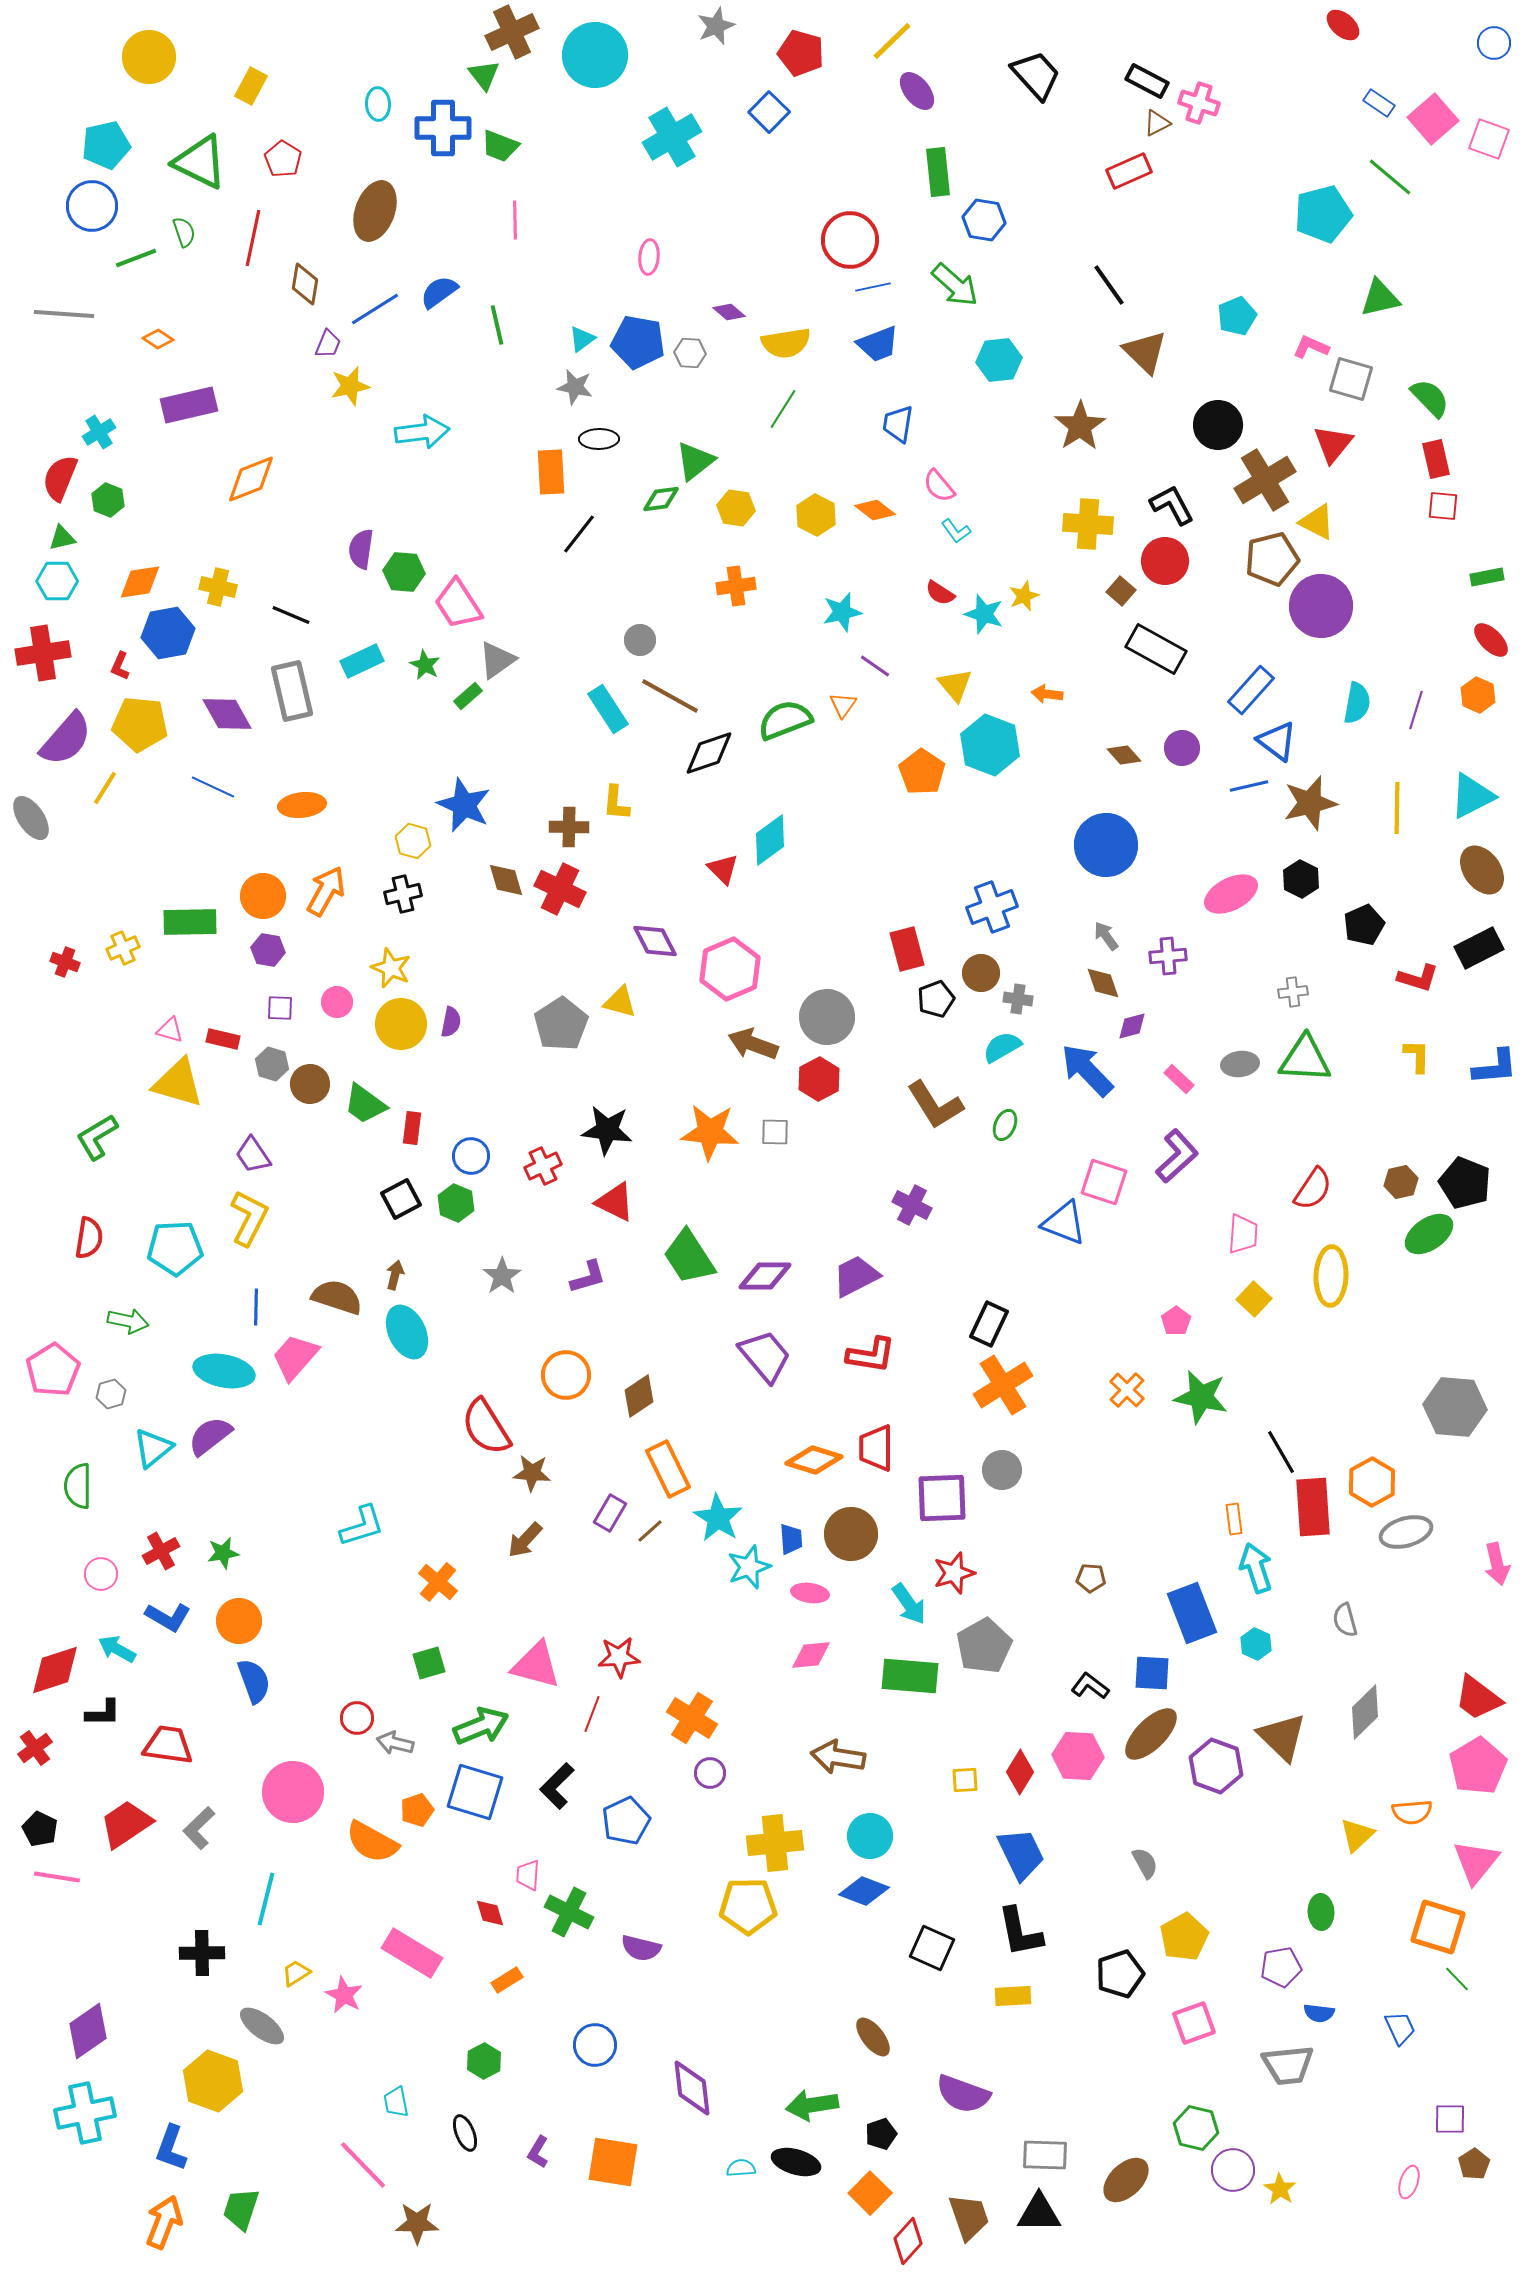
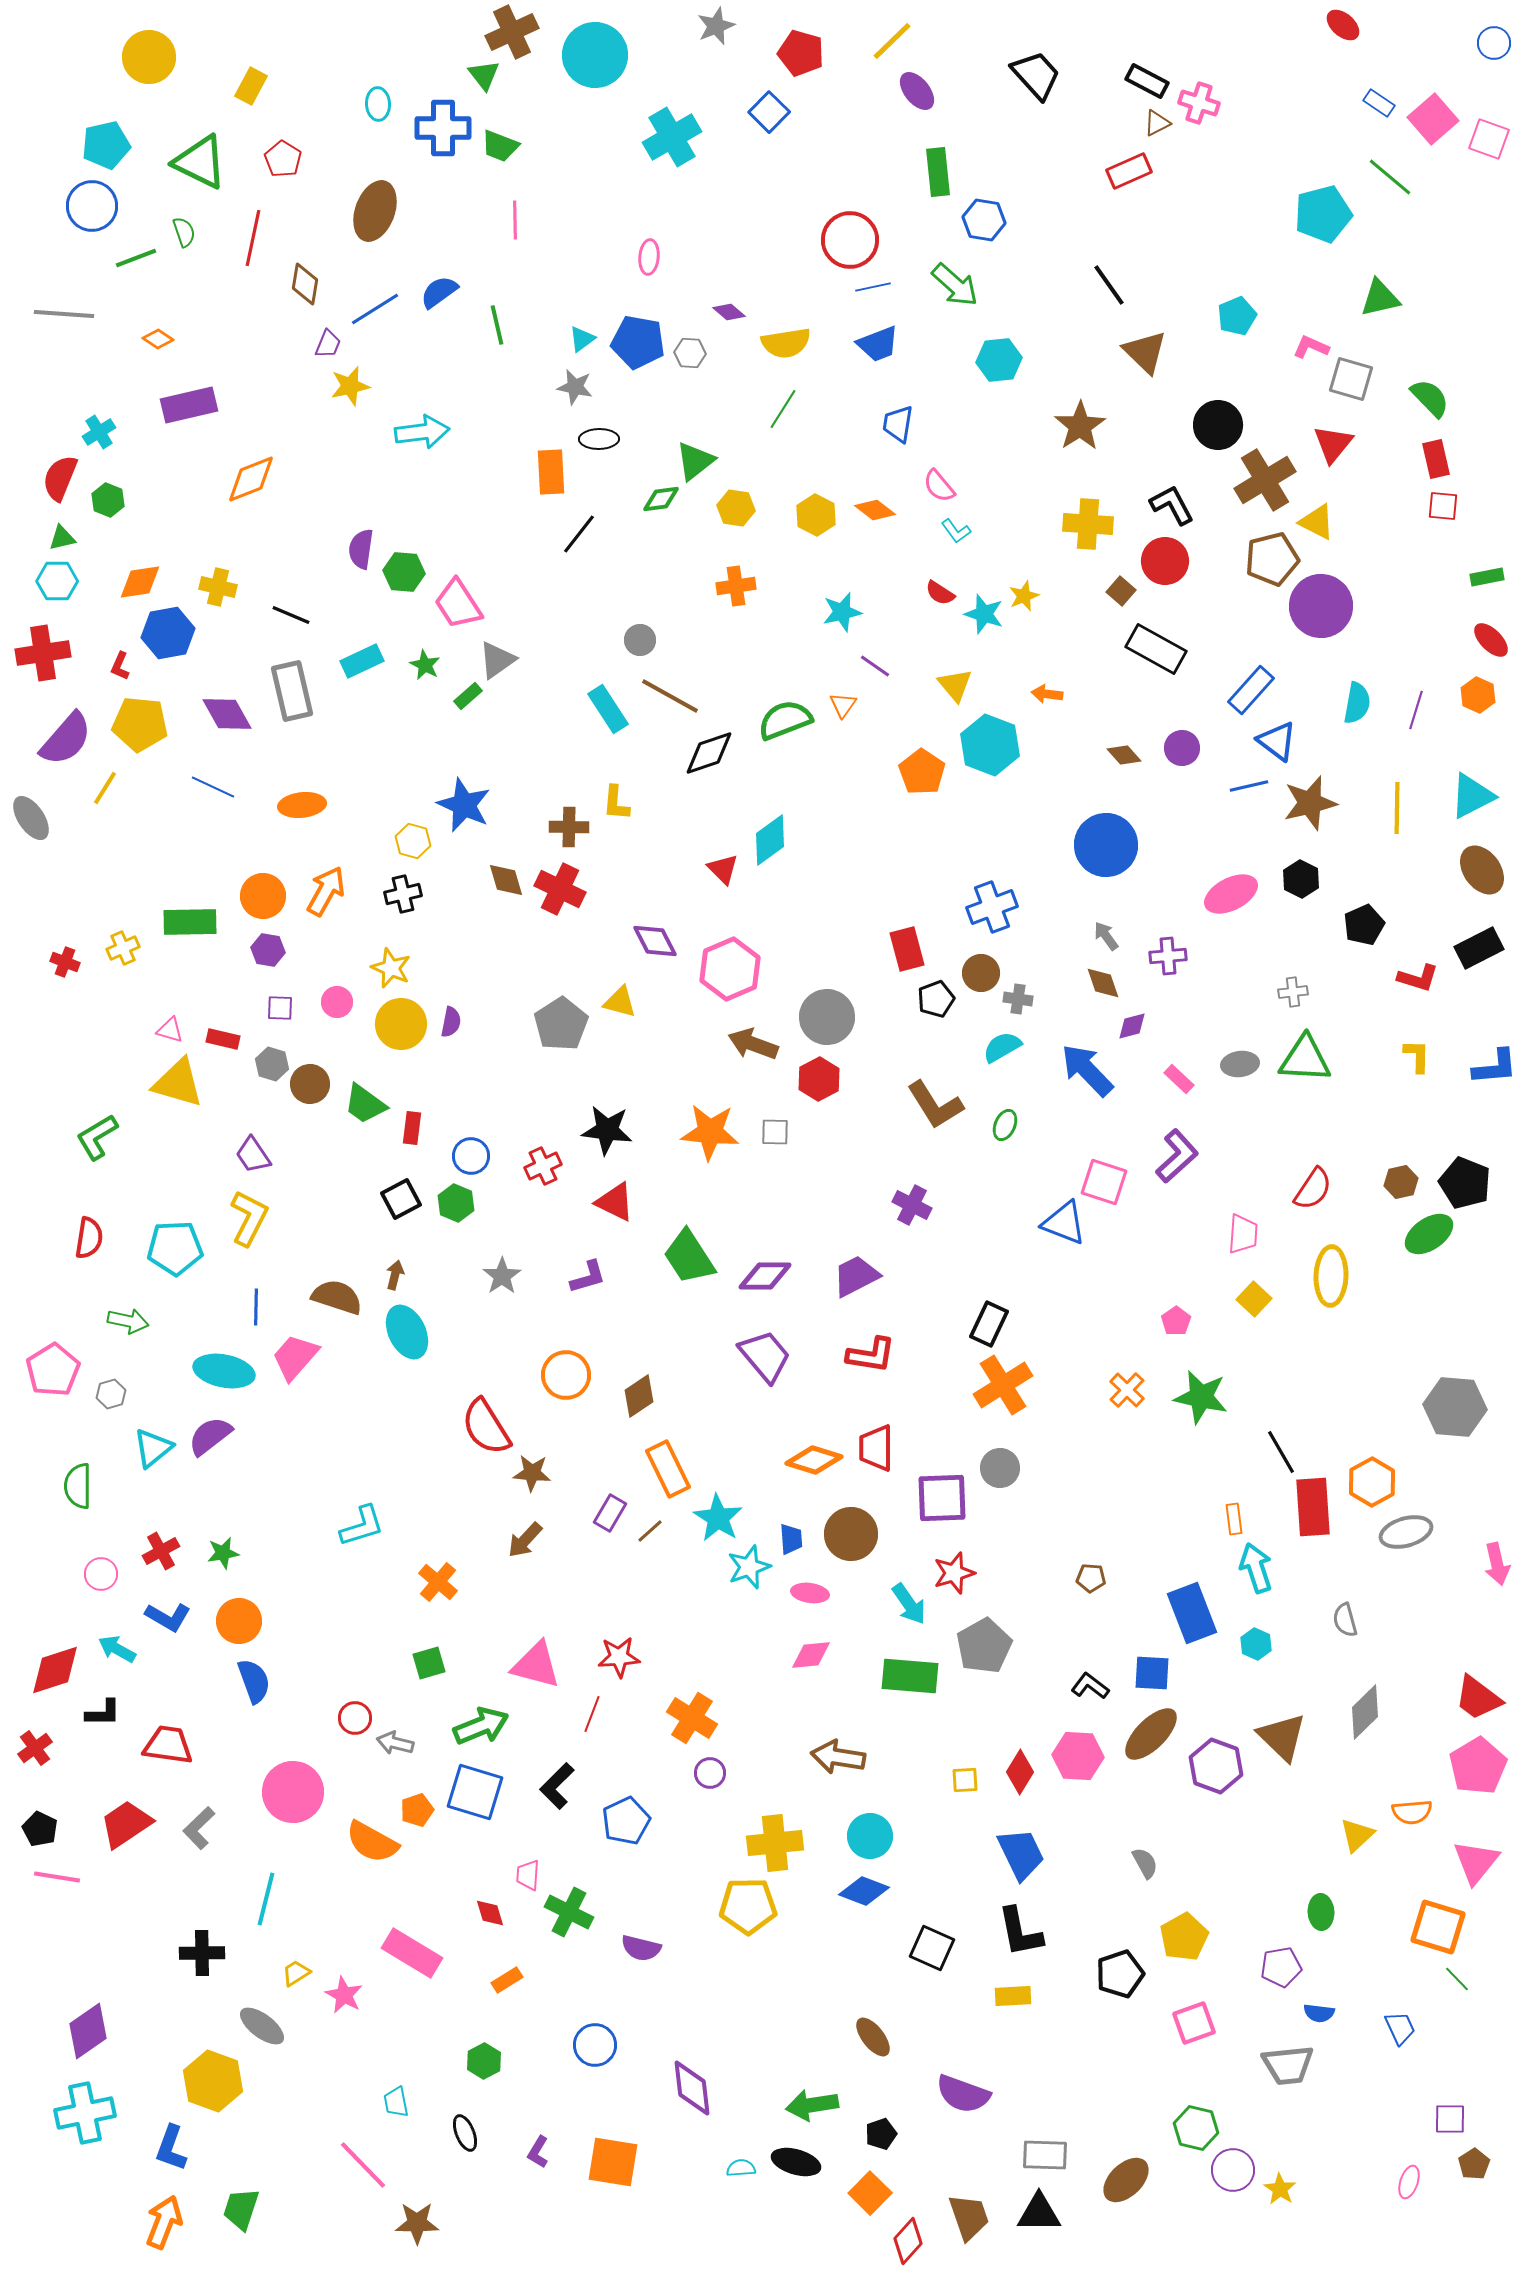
gray circle at (1002, 1470): moved 2 px left, 2 px up
red circle at (357, 1718): moved 2 px left
